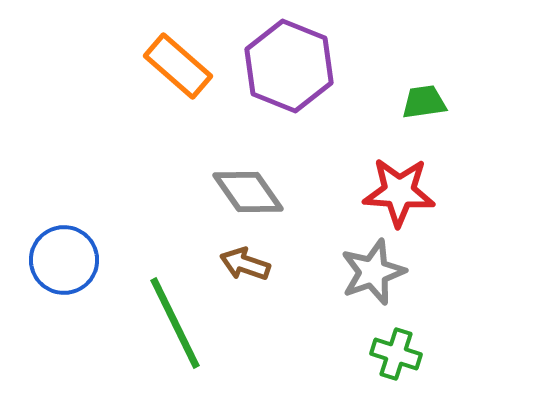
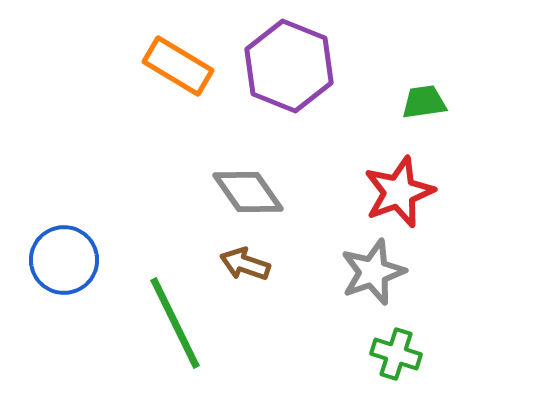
orange rectangle: rotated 10 degrees counterclockwise
red star: rotated 24 degrees counterclockwise
